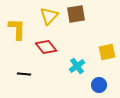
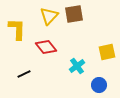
brown square: moved 2 px left
black line: rotated 32 degrees counterclockwise
